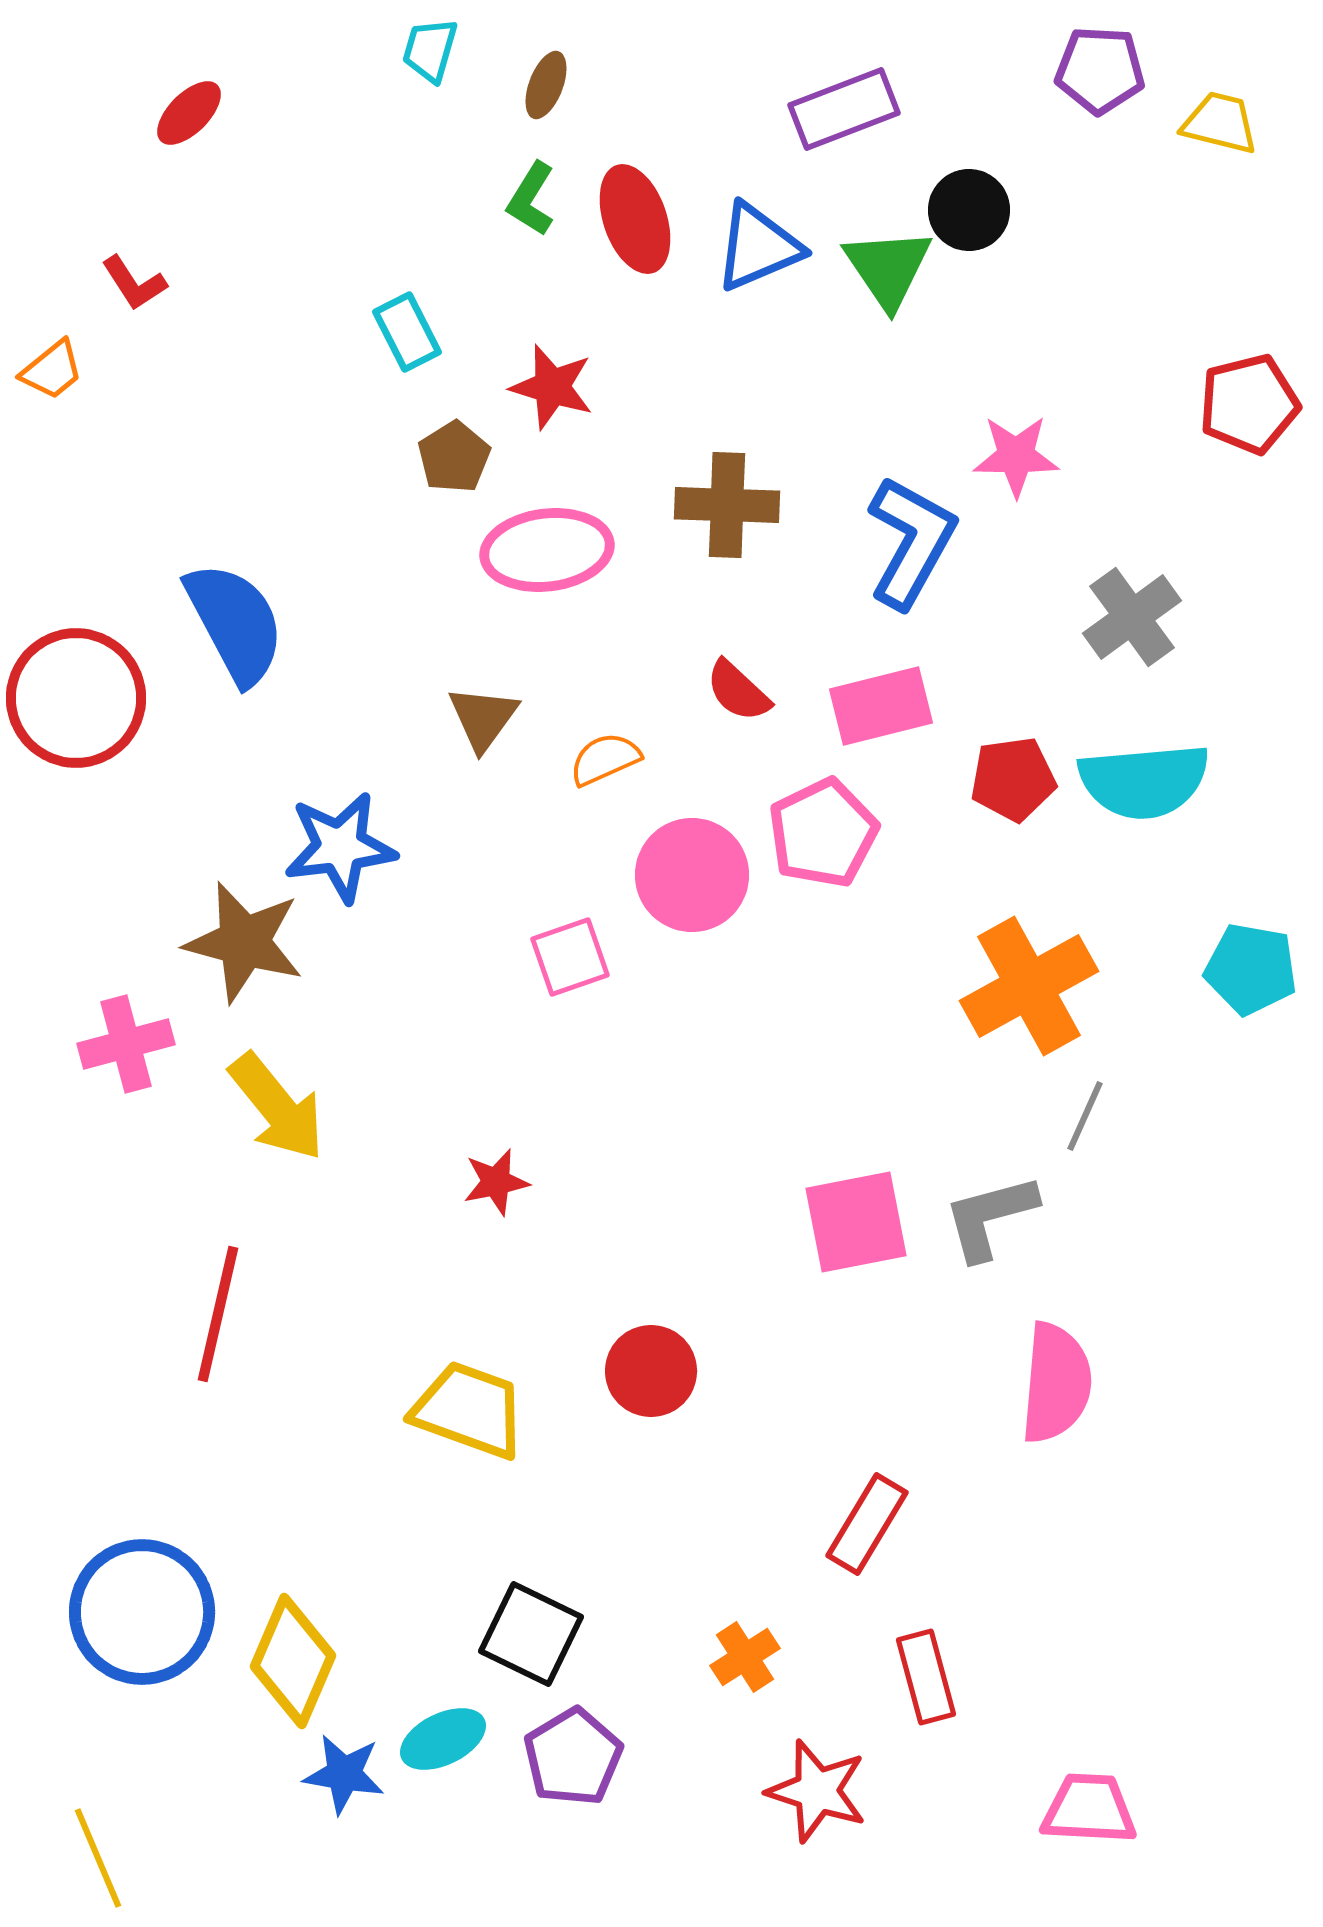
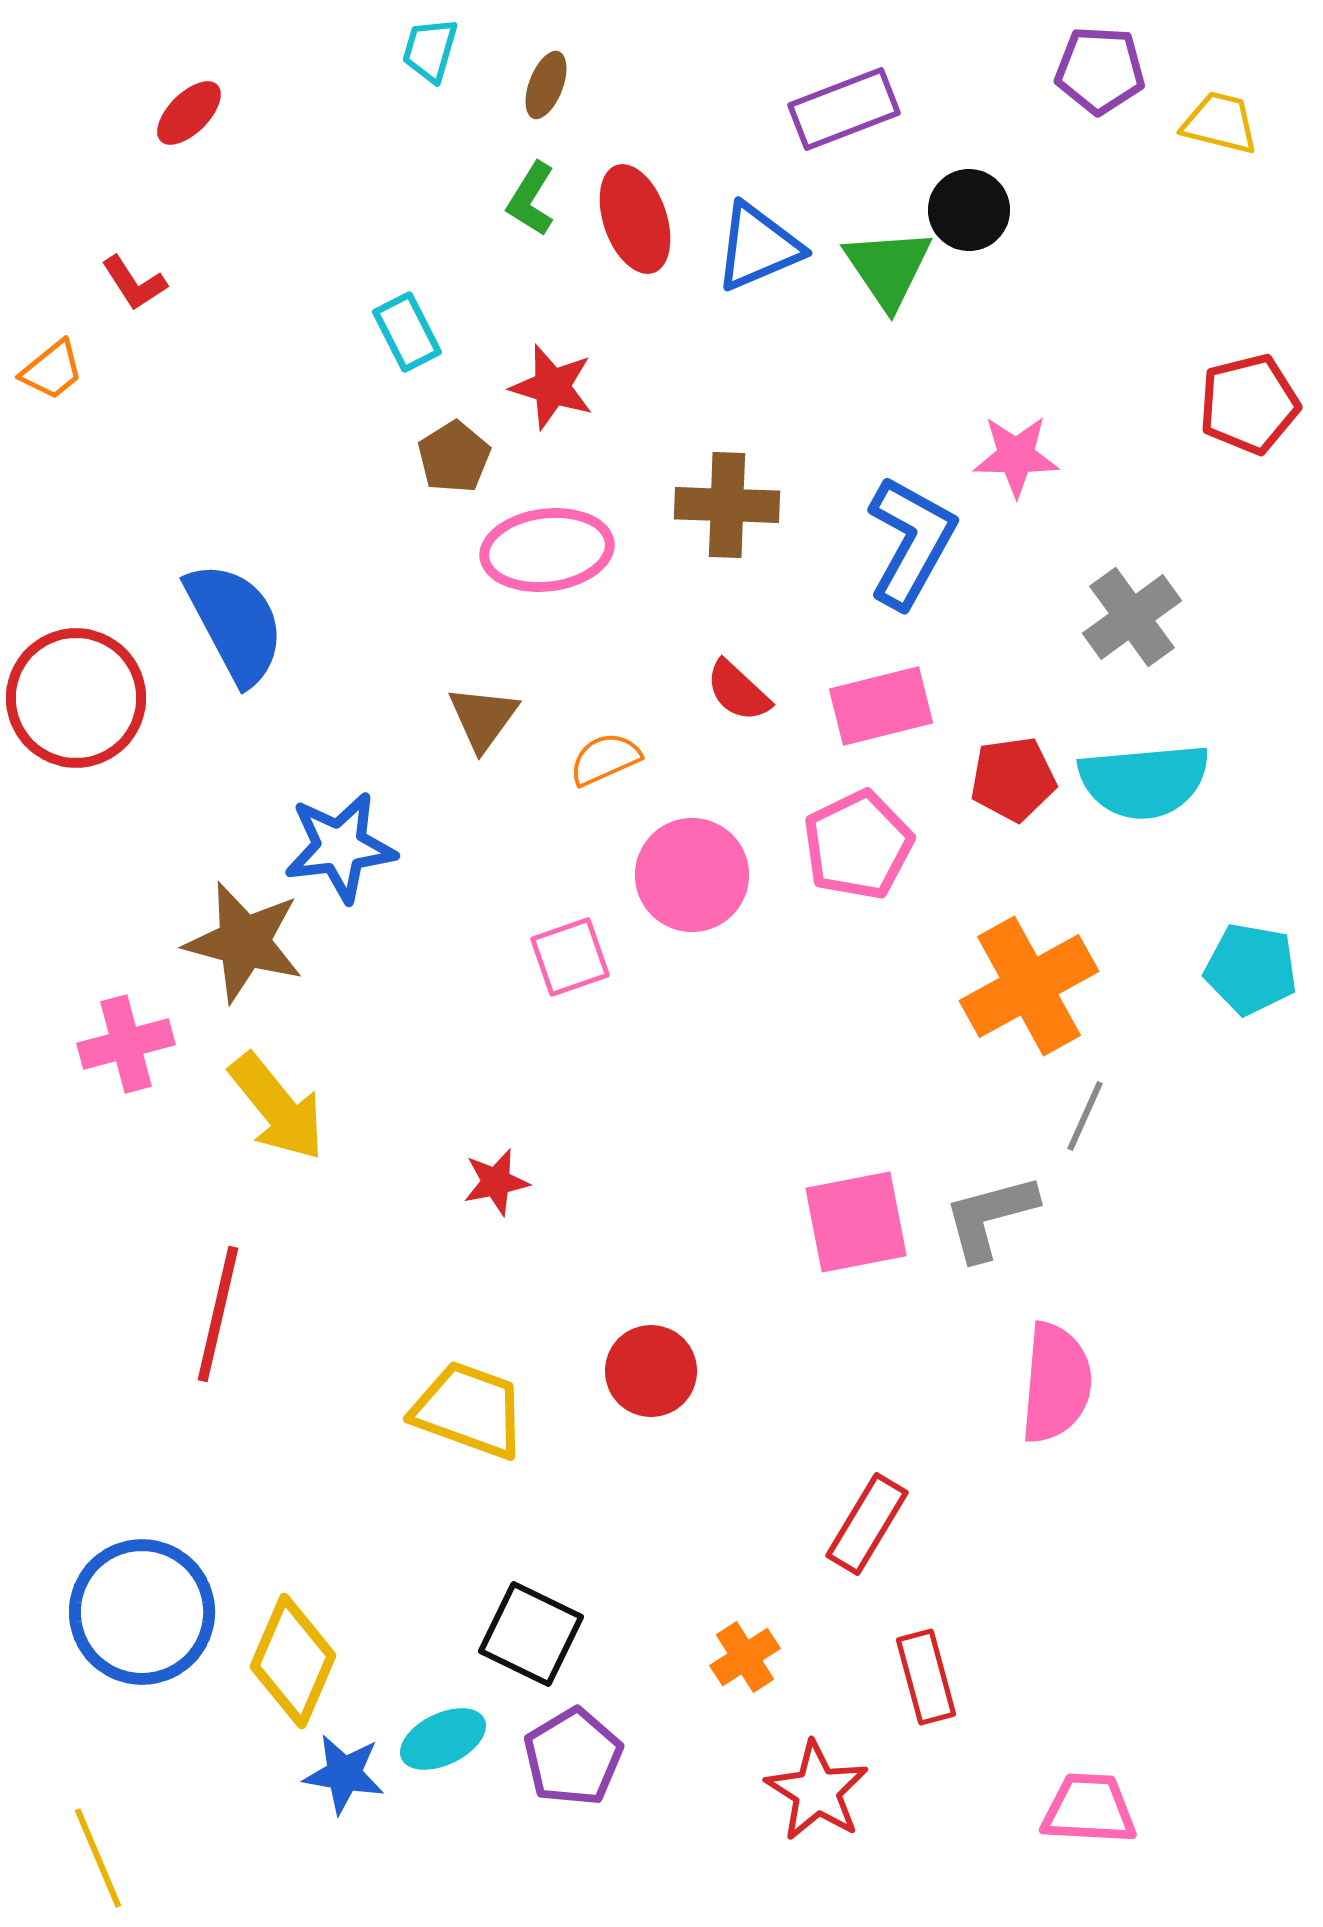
pink pentagon at (823, 833): moved 35 px right, 12 px down
red star at (817, 1791): rotated 14 degrees clockwise
